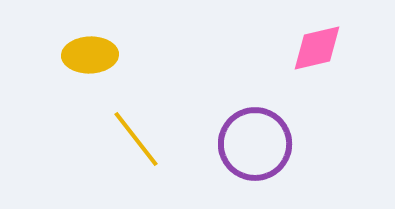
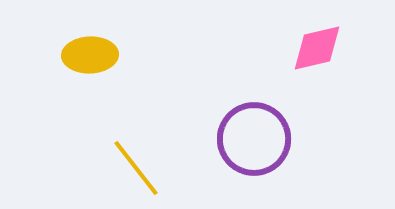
yellow line: moved 29 px down
purple circle: moved 1 px left, 5 px up
